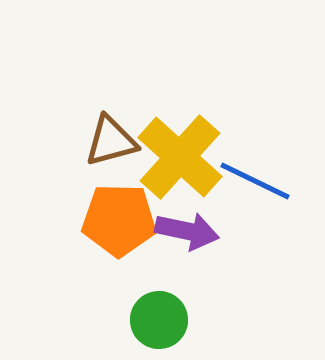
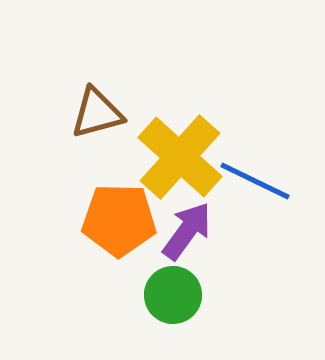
brown triangle: moved 14 px left, 28 px up
purple arrow: rotated 66 degrees counterclockwise
green circle: moved 14 px right, 25 px up
